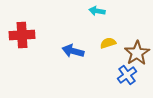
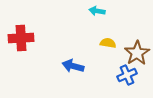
red cross: moved 1 px left, 3 px down
yellow semicircle: rotated 28 degrees clockwise
blue arrow: moved 15 px down
blue cross: rotated 12 degrees clockwise
